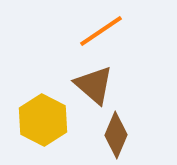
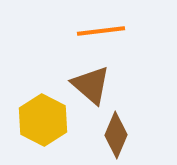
orange line: rotated 27 degrees clockwise
brown triangle: moved 3 px left
